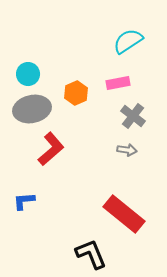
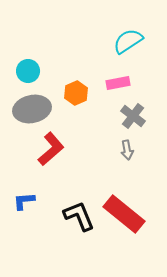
cyan circle: moved 3 px up
gray arrow: rotated 72 degrees clockwise
black L-shape: moved 12 px left, 38 px up
